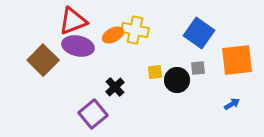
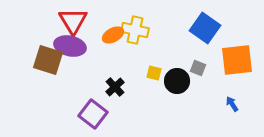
red triangle: rotated 40 degrees counterclockwise
blue square: moved 6 px right, 5 px up
purple ellipse: moved 8 px left
brown square: moved 5 px right; rotated 28 degrees counterclockwise
gray square: rotated 28 degrees clockwise
yellow square: moved 1 px left, 1 px down; rotated 21 degrees clockwise
black circle: moved 1 px down
blue arrow: rotated 91 degrees counterclockwise
purple square: rotated 12 degrees counterclockwise
